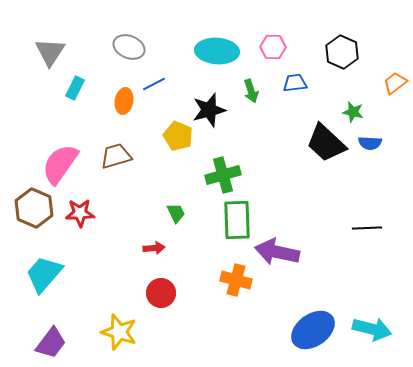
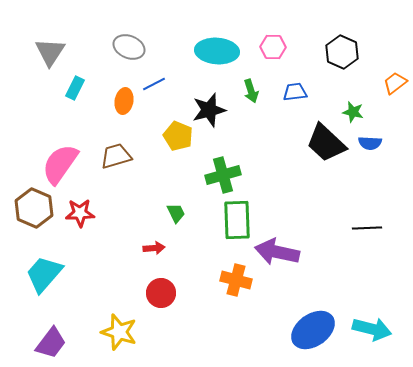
blue trapezoid: moved 9 px down
